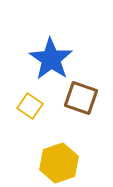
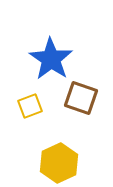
yellow square: rotated 35 degrees clockwise
yellow hexagon: rotated 6 degrees counterclockwise
